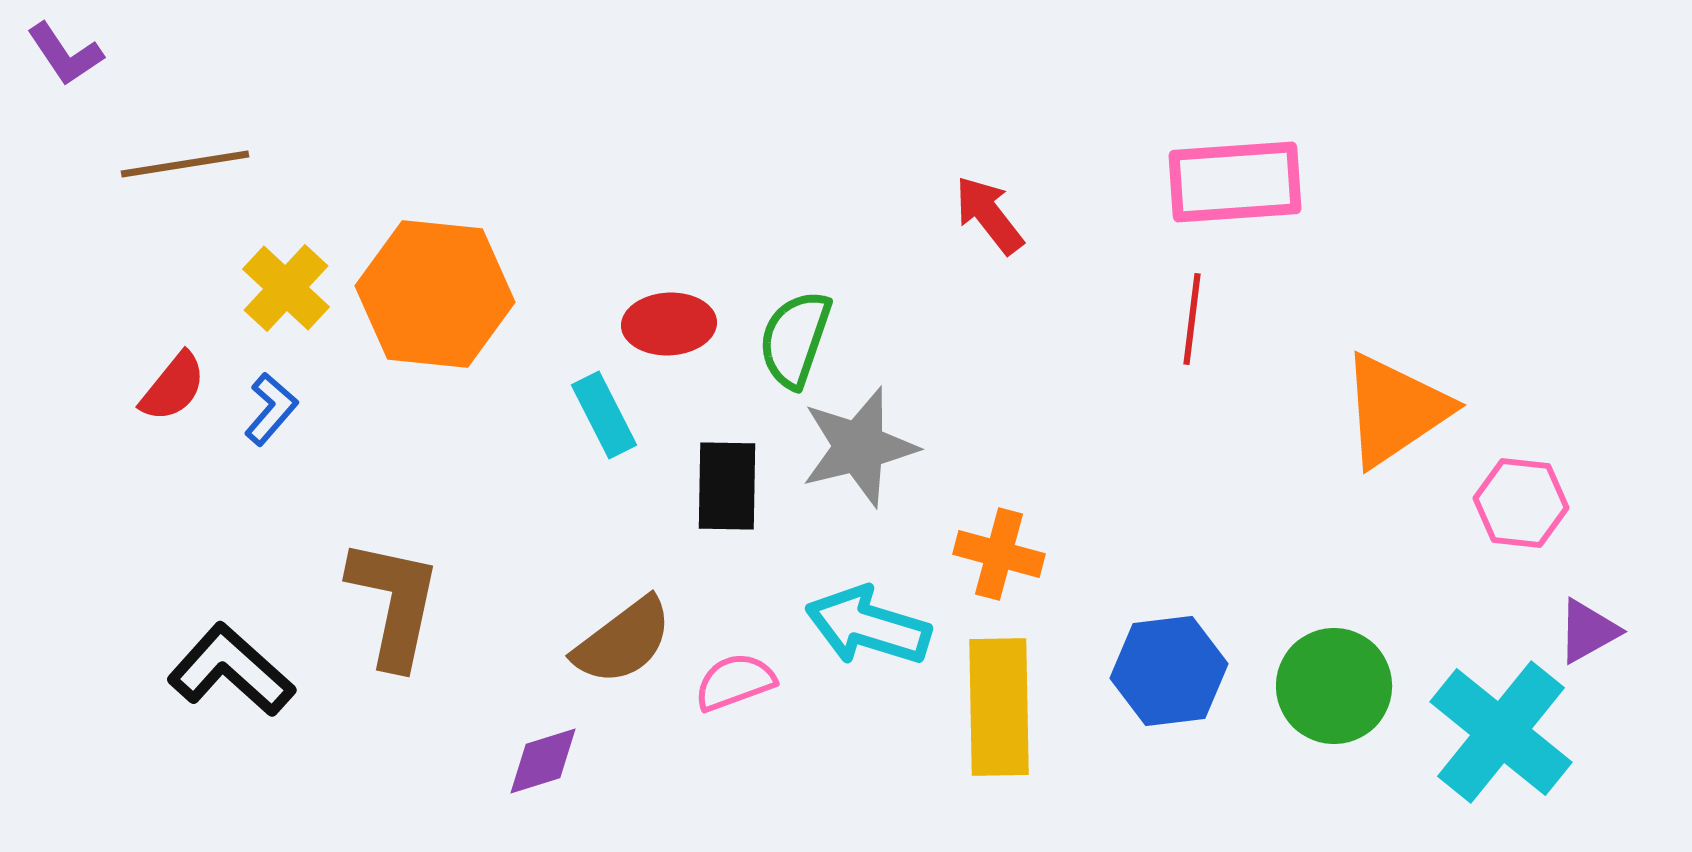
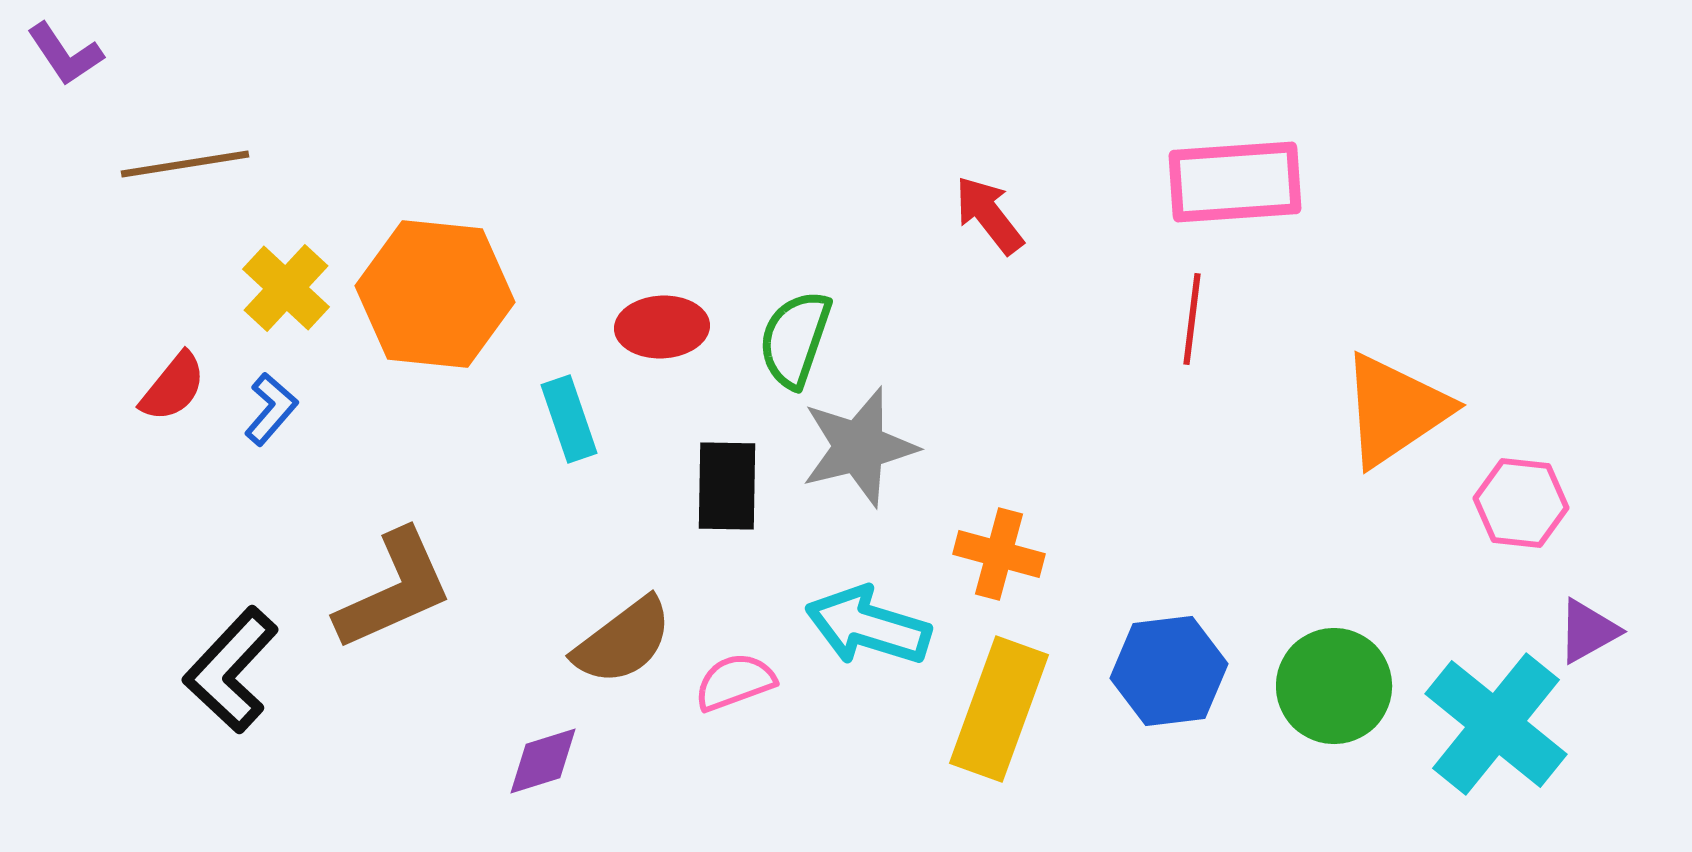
red ellipse: moved 7 px left, 3 px down
cyan rectangle: moved 35 px left, 4 px down; rotated 8 degrees clockwise
brown L-shape: moved 13 px up; rotated 54 degrees clockwise
black L-shape: rotated 89 degrees counterclockwise
yellow rectangle: moved 2 px down; rotated 21 degrees clockwise
cyan cross: moved 5 px left, 8 px up
